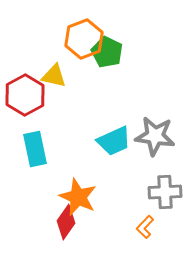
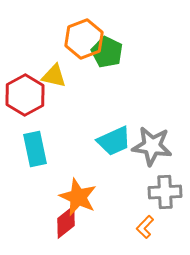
gray star: moved 3 px left, 10 px down
red diamond: rotated 16 degrees clockwise
